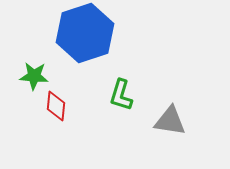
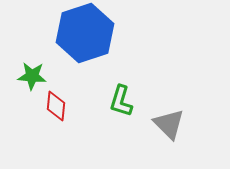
green star: moved 2 px left
green L-shape: moved 6 px down
gray triangle: moved 1 px left, 3 px down; rotated 36 degrees clockwise
